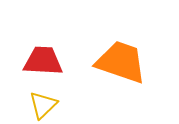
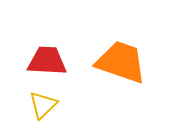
red trapezoid: moved 4 px right
